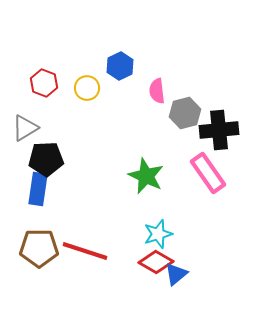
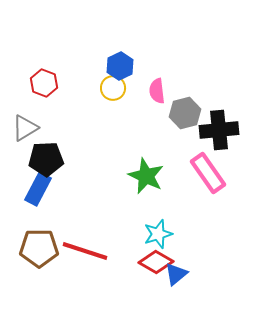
yellow circle: moved 26 px right
blue rectangle: rotated 20 degrees clockwise
